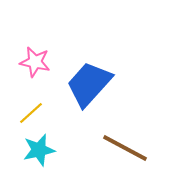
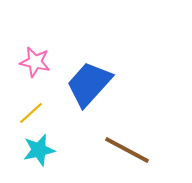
brown line: moved 2 px right, 2 px down
